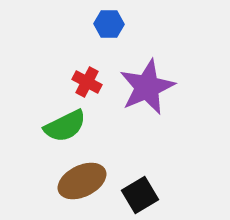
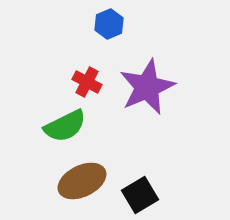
blue hexagon: rotated 24 degrees counterclockwise
